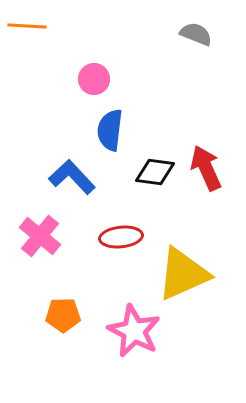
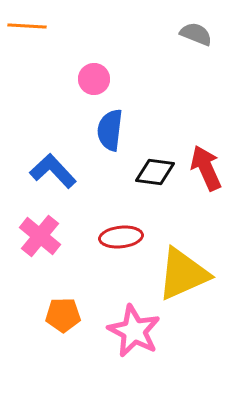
blue L-shape: moved 19 px left, 6 px up
